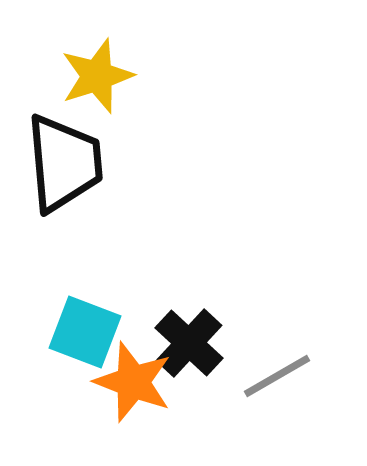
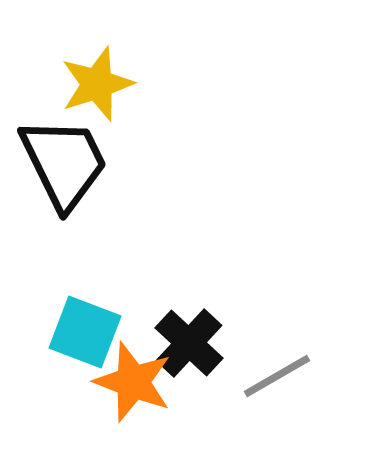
yellow star: moved 8 px down
black trapezoid: rotated 21 degrees counterclockwise
